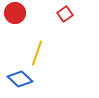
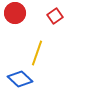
red square: moved 10 px left, 2 px down
